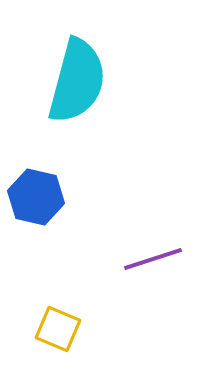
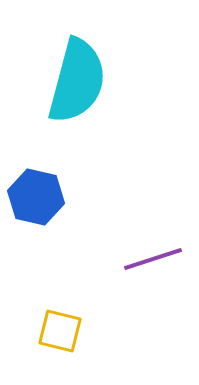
yellow square: moved 2 px right, 2 px down; rotated 9 degrees counterclockwise
